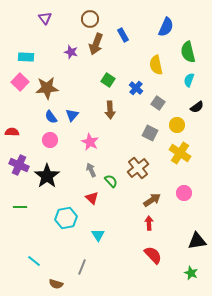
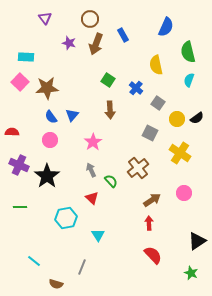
purple star at (71, 52): moved 2 px left, 9 px up
black semicircle at (197, 107): moved 11 px down
yellow circle at (177, 125): moved 6 px up
pink star at (90, 142): moved 3 px right; rotated 12 degrees clockwise
black triangle at (197, 241): rotated 24 degrees counterclockwise
